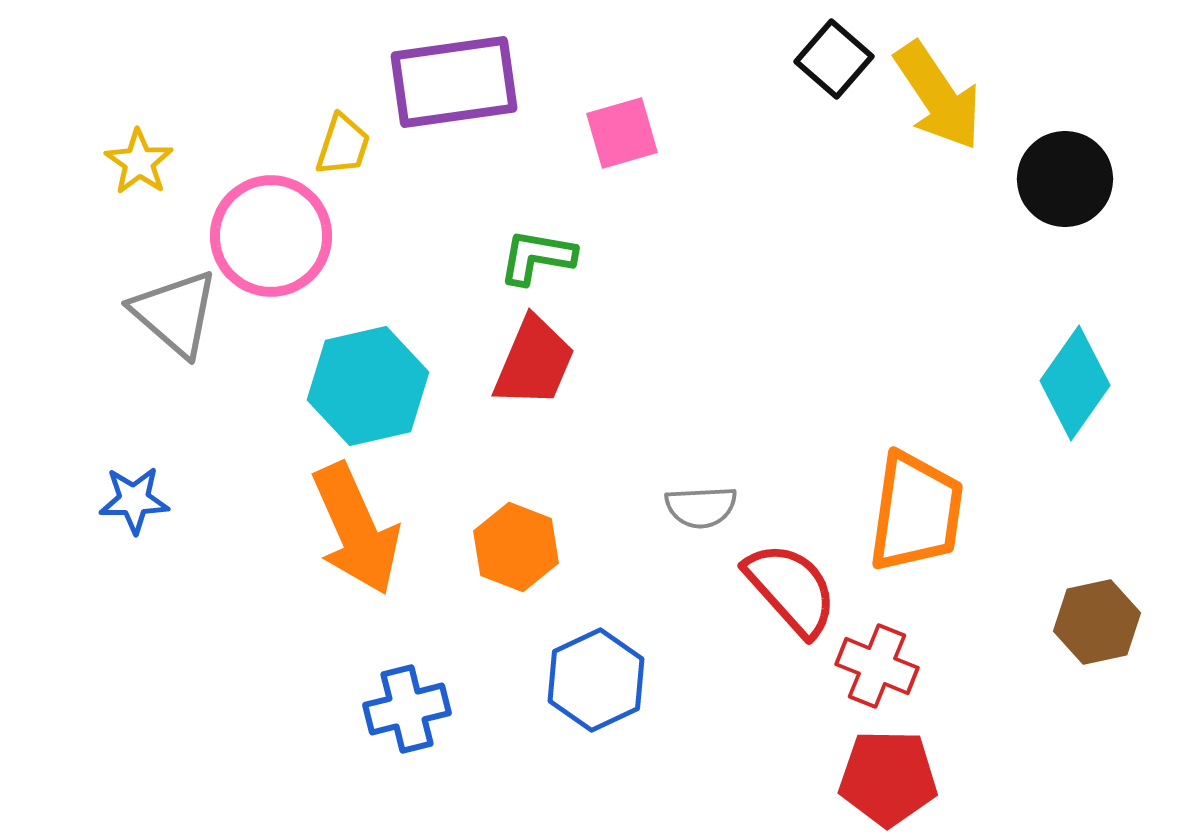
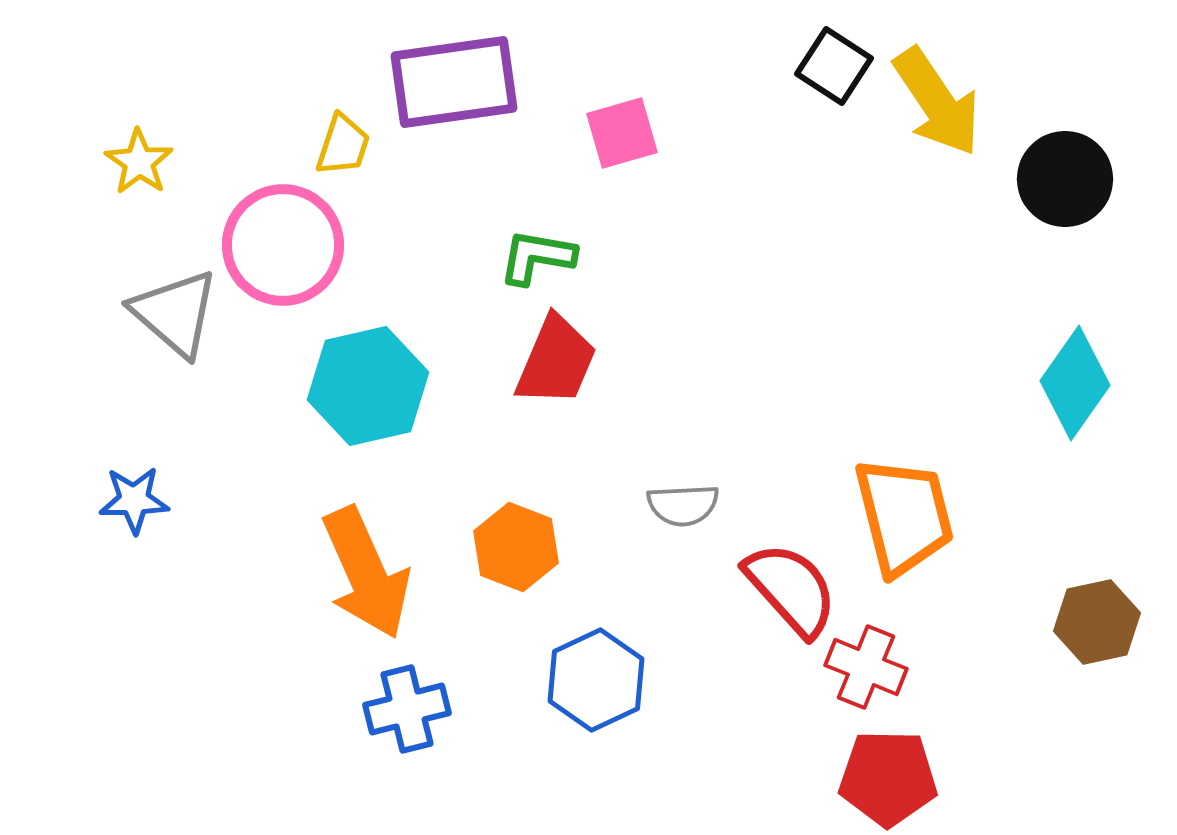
black square: moved 7 px down; rotated 8 degrees counterclockwise
yellow arrow: moved 1 px left, 6 px down
pink circle: moved 12 px right, 9 px down
red trapezoid: moved 22 px right, 1 px up
gray semicircle: moved 18 px left, 2 px up
orange trapezoid: moved 12 px left, 4 px down; rotated 22 degrees counterclockwise
orange arrow: moved 10 px right, 44 px down
red cross: moved 11 px left, 1 px down
